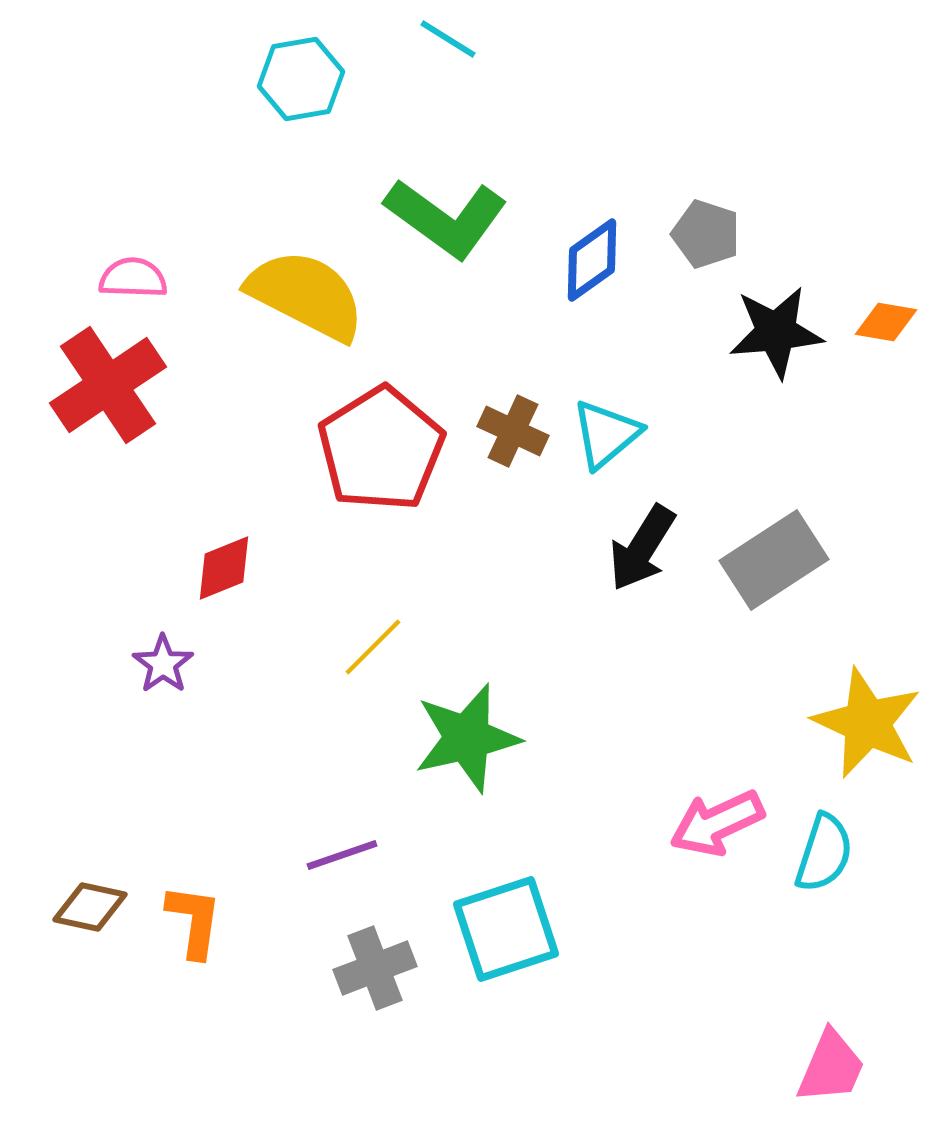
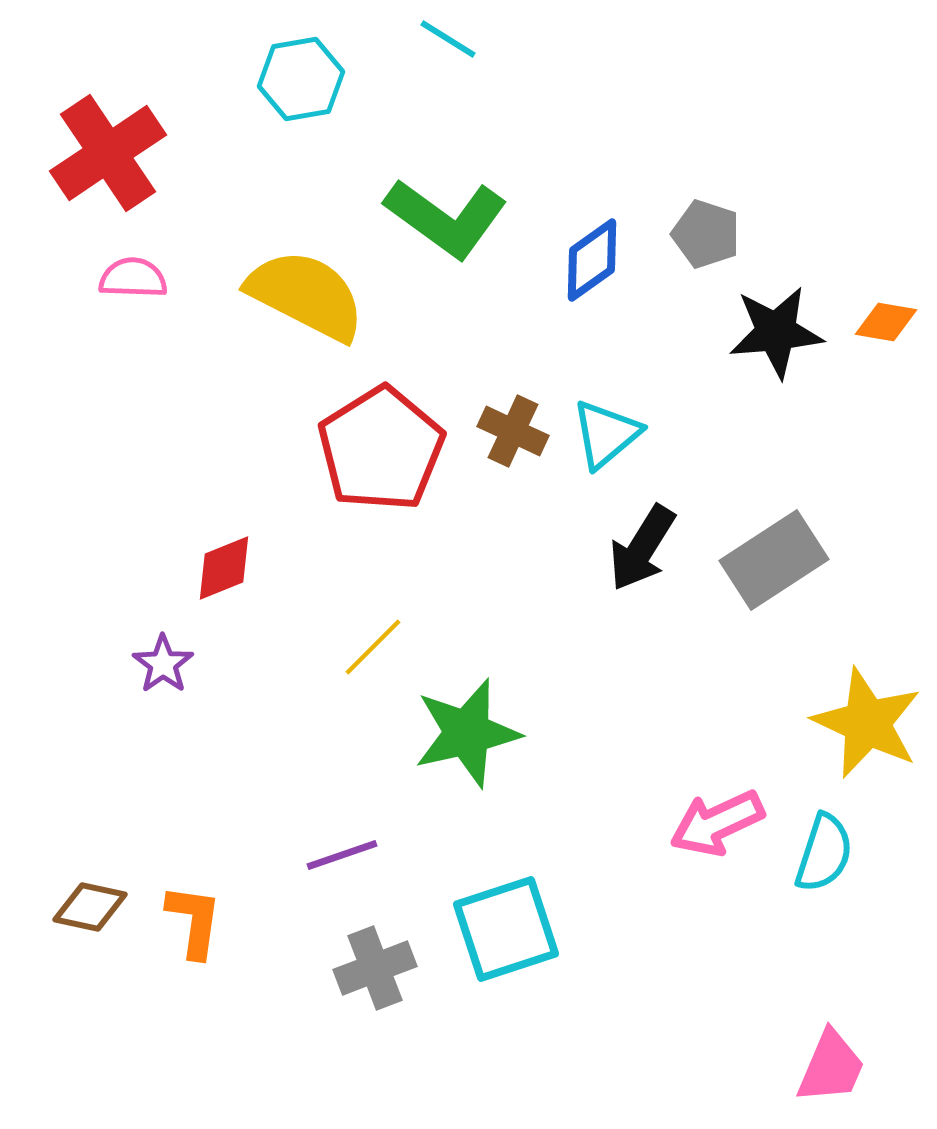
red cross: moved 232 px up
green star: moved 5 px up
